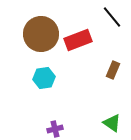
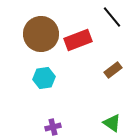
brown rectangle: rotated 30 degrees clockwise
purple cross: moved 2 px left, 2 px up
